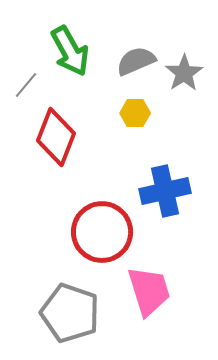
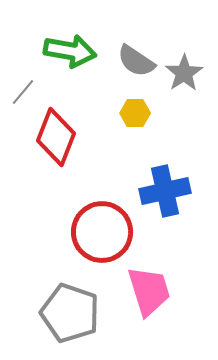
green arrow: rotated 51 degrees counterclockwise
gray semicircle: rotated 123 degrees counterclockwise
gray line: moved 3 px left, 7 px down
